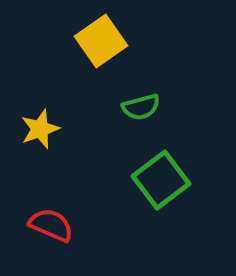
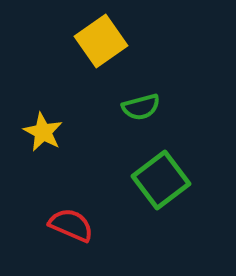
yellow star: moved 3 px right, 3 px down; rotated 24 degrees counterclockwise
red semicircle: moved 20 px right
